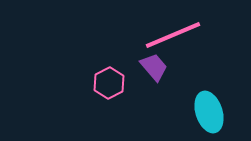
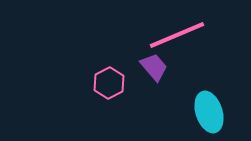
pink line: moved 4 px right
